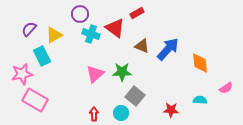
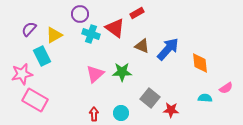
gray square: moved 15 px right, 2 px down
cyan semicircle: moved 5 px right, 2 px up
